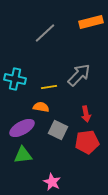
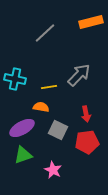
green triangle: rotated 12 degrees counterclockwise
pink star: moved 1 px right, 12 px up
